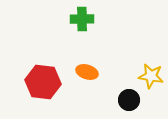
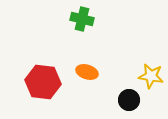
green cross: rotated 15 degrees clockwise
